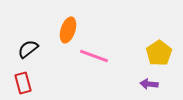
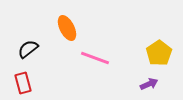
orange ellipse: moved 1 px left, 2 px up; rotated 45 degrees counterclockwise
pink line: moved 1 px right, 2 px down
purple arrow: rotated 150 degrees clockwise
